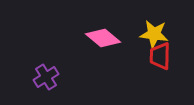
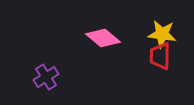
yellow star: moved 8 px right
